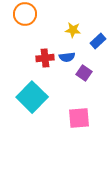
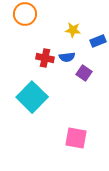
blue rectangle: rotated 21 degrees clockwise
red cross: rotated 18 degrees clockwise
pink square: moved 3 px left, 20 px down; rotated 15 degrees clockwise
